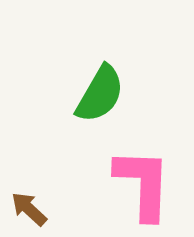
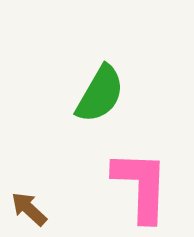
pink L-shape: moved 2 px left, 2 px down
